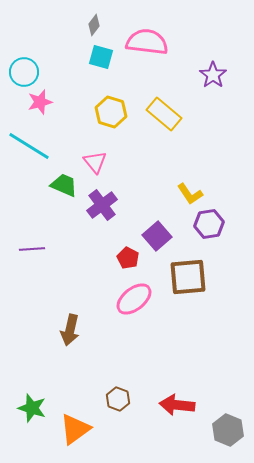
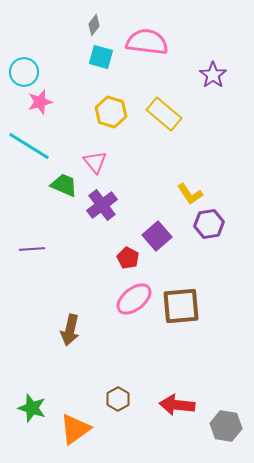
brown square: moved 7 px left, 29 px down
brown hexagon: rotated 10 degrees clockwise
gray hexagon: moved 2 px left, 4 px up; rotated 12 degrees counterclockwise
